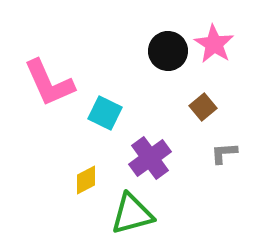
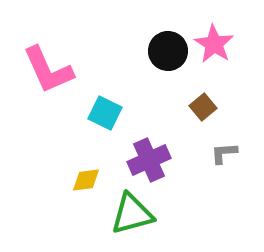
pink L-shape: moved 1 px left, 13 px up
purple cross: moved 1 px left, 2 px down; rotated 12 degrees clockwise
yellow diamond: rotated 20 degrees clockwise
